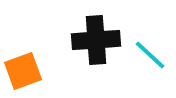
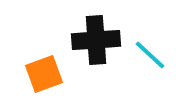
orange square: moved 21 px right, 3 px down
